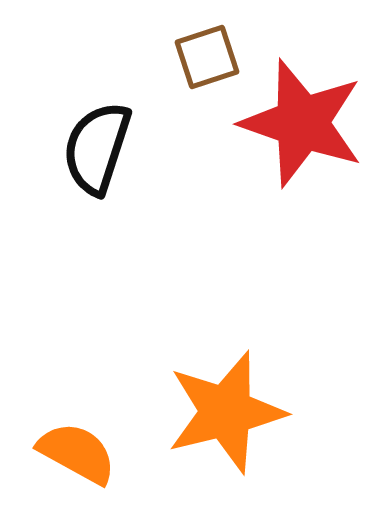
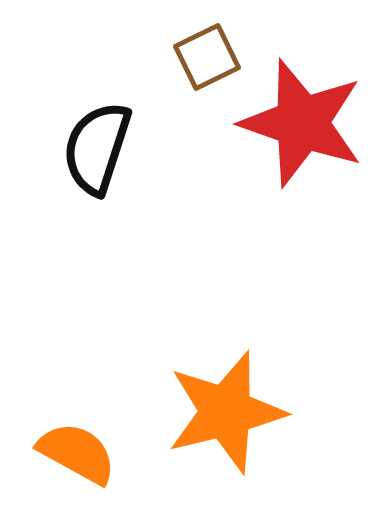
brown square: rotated 8 degrees counterclockwise
